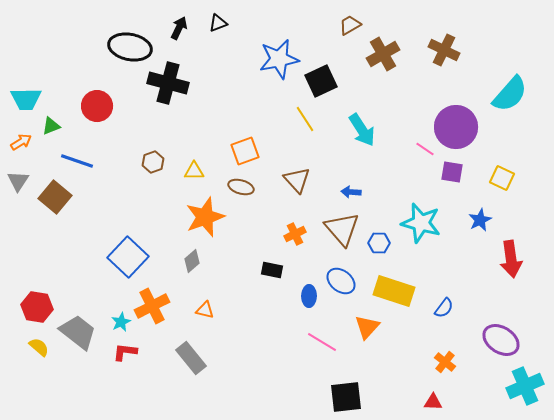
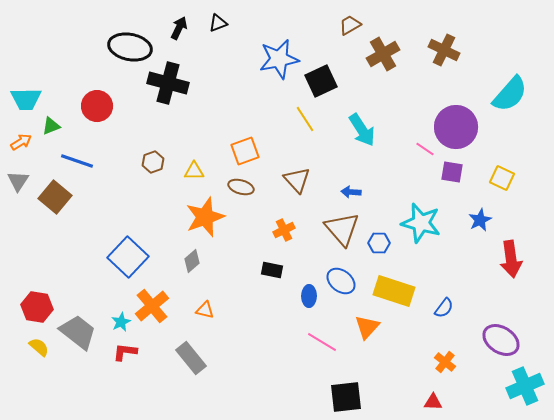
orange cross at (295, 234): moved 11 px left, 4 px up
orange cross at (152, 306): rotated 12 degrees counterclockwise
